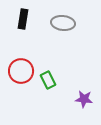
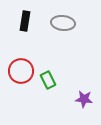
black rectangle: moved 2 px right, 2 px down
